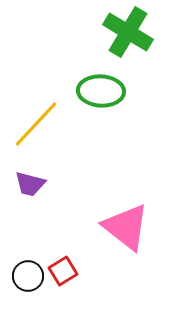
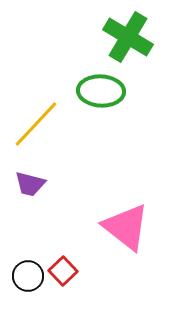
green cross: moved 5 px down
red square: rotated 12 degrees counterclockwise
